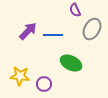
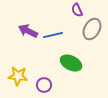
purple semicircle: moved 2 px right
purple arrow: rotated 108 degrees counterclockwise
blue line: rotated 12 degrees counterclockwise
yellow star: moved 2 px left
purple circle: moved 1 px down
